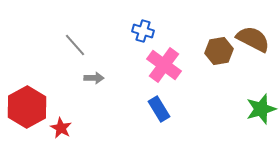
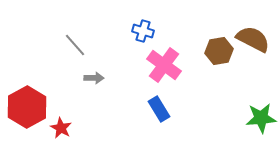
green star: moved 9 px down; rotated 12 degrees clockwise
